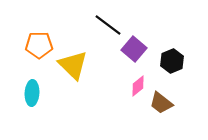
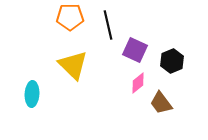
black line: rotated 40 degrees clockwise
orange pentagon: moved 31 px right, 28 px up
purple square: moved 1 px right, 1 px down; rotated 15 degrees counterclockwise
pink diamond: moved 3 px up
cyan ellipse: moved 1 px down
brown trapezoid: rotated 15 degrees clockwise
